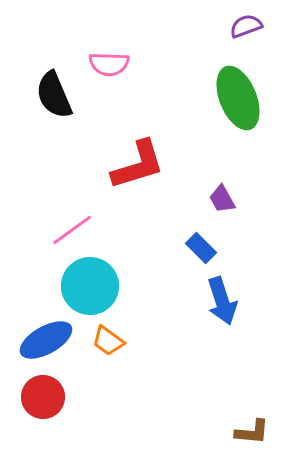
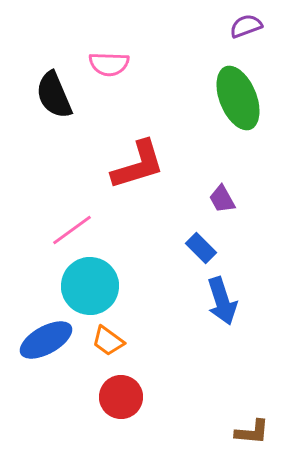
red circle: moved 78 px right
